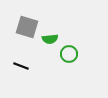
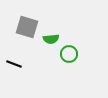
green semicircle: moved 1 px right
black line: moved 7 px left, 2 px up
